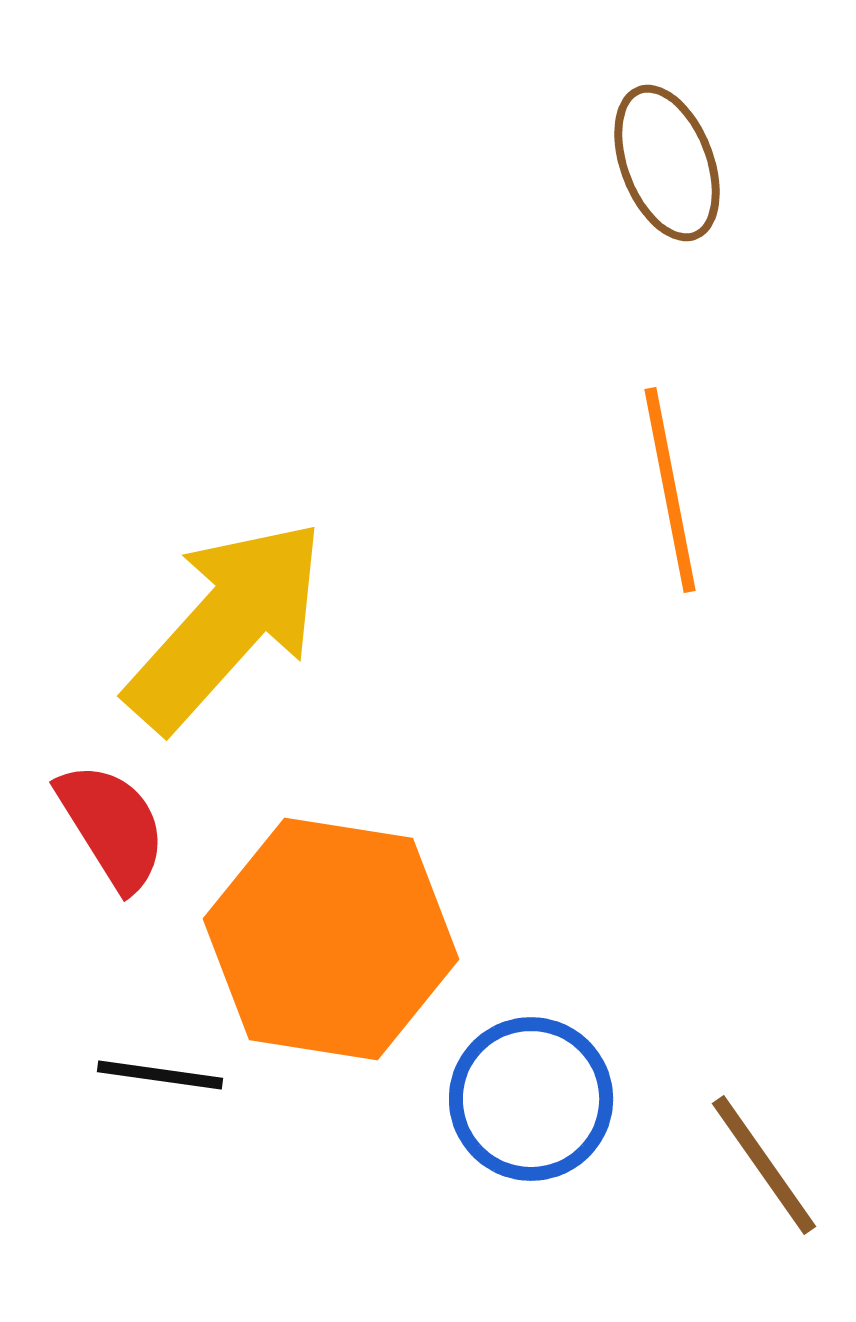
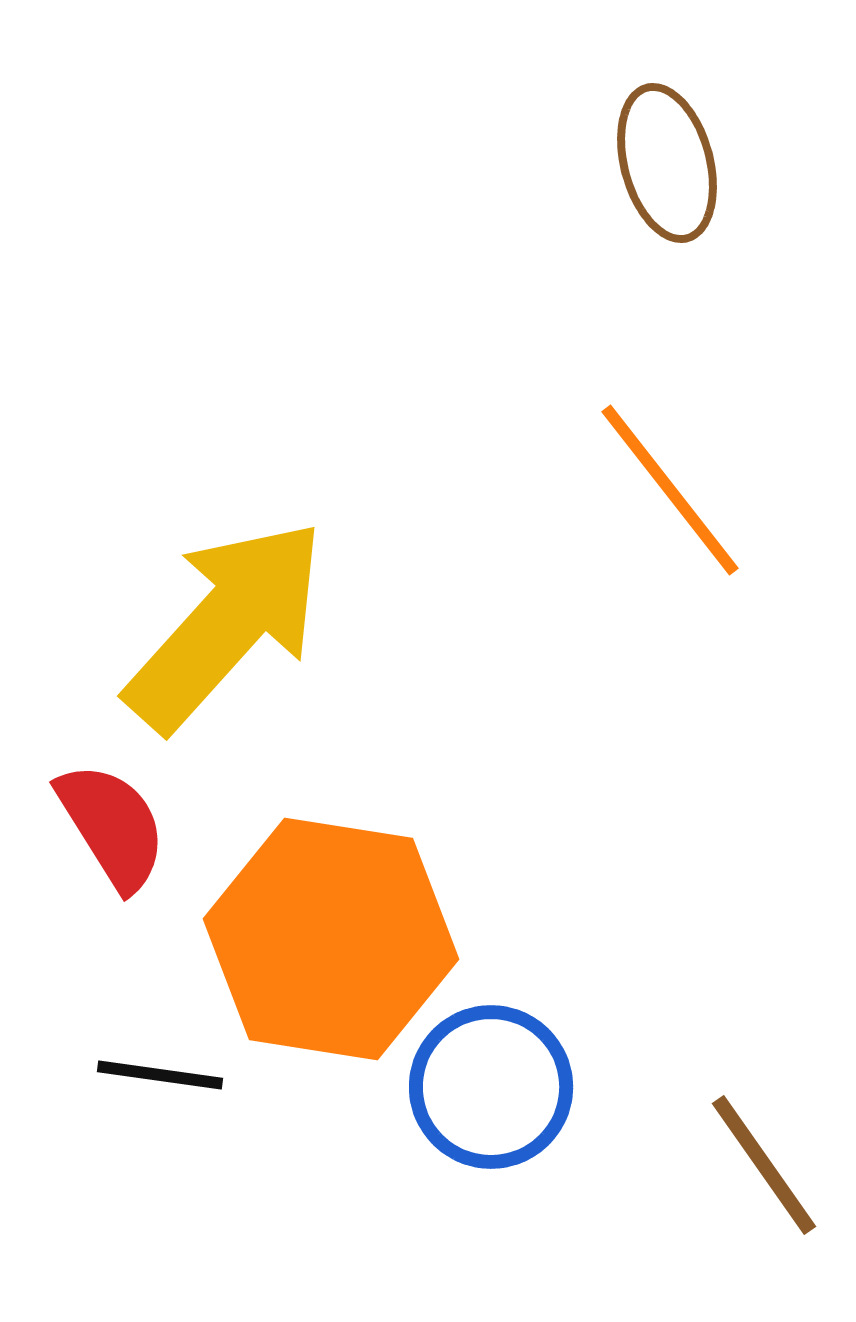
brown ellipse: rotated 6 degrees clockwise
orange line: rotated 27 degrees counterclockwise
blue circle: moved 40 px left, 12 px up
